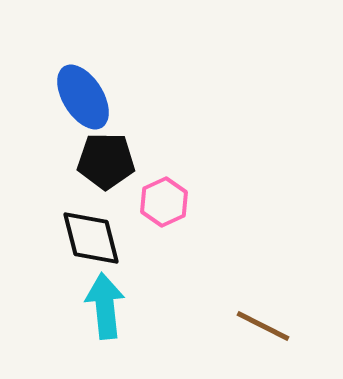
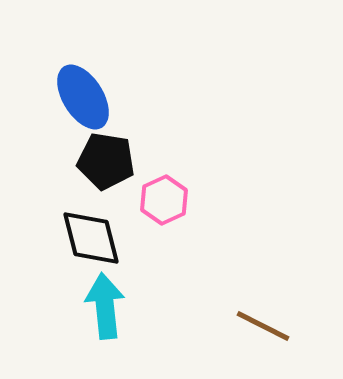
black pentagon: rotated 8 degrees clockwise
pink hexagon: moved 2 px up
